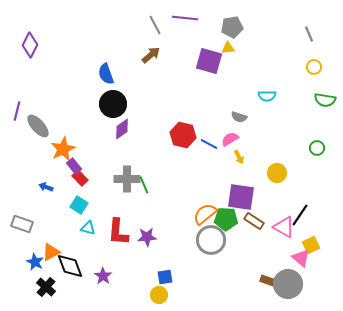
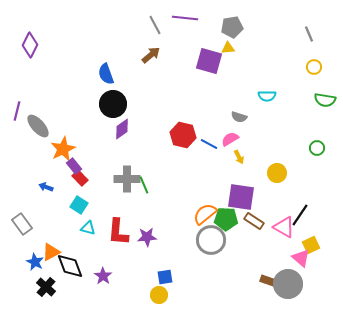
gray rectangle at (22, 224): rotated 35 degrees clockwise
